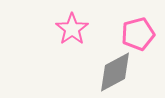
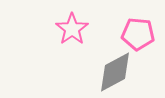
pink pentagon: rotated 20 degrees clockwise
